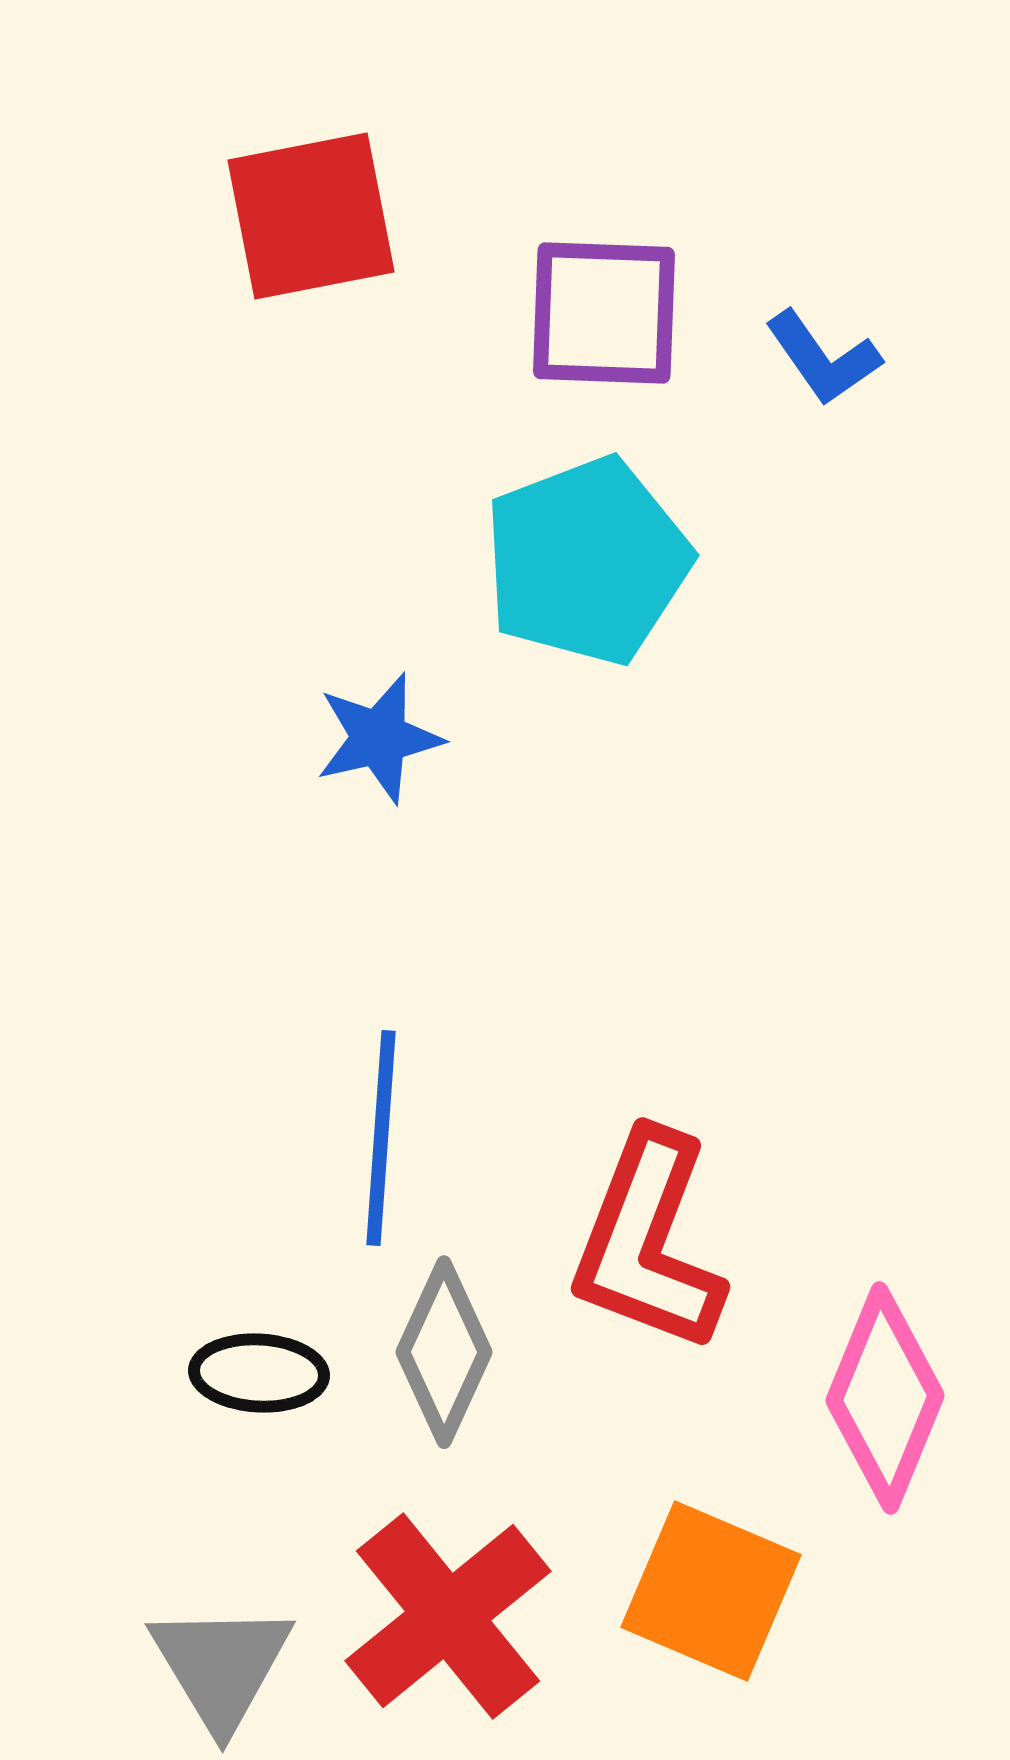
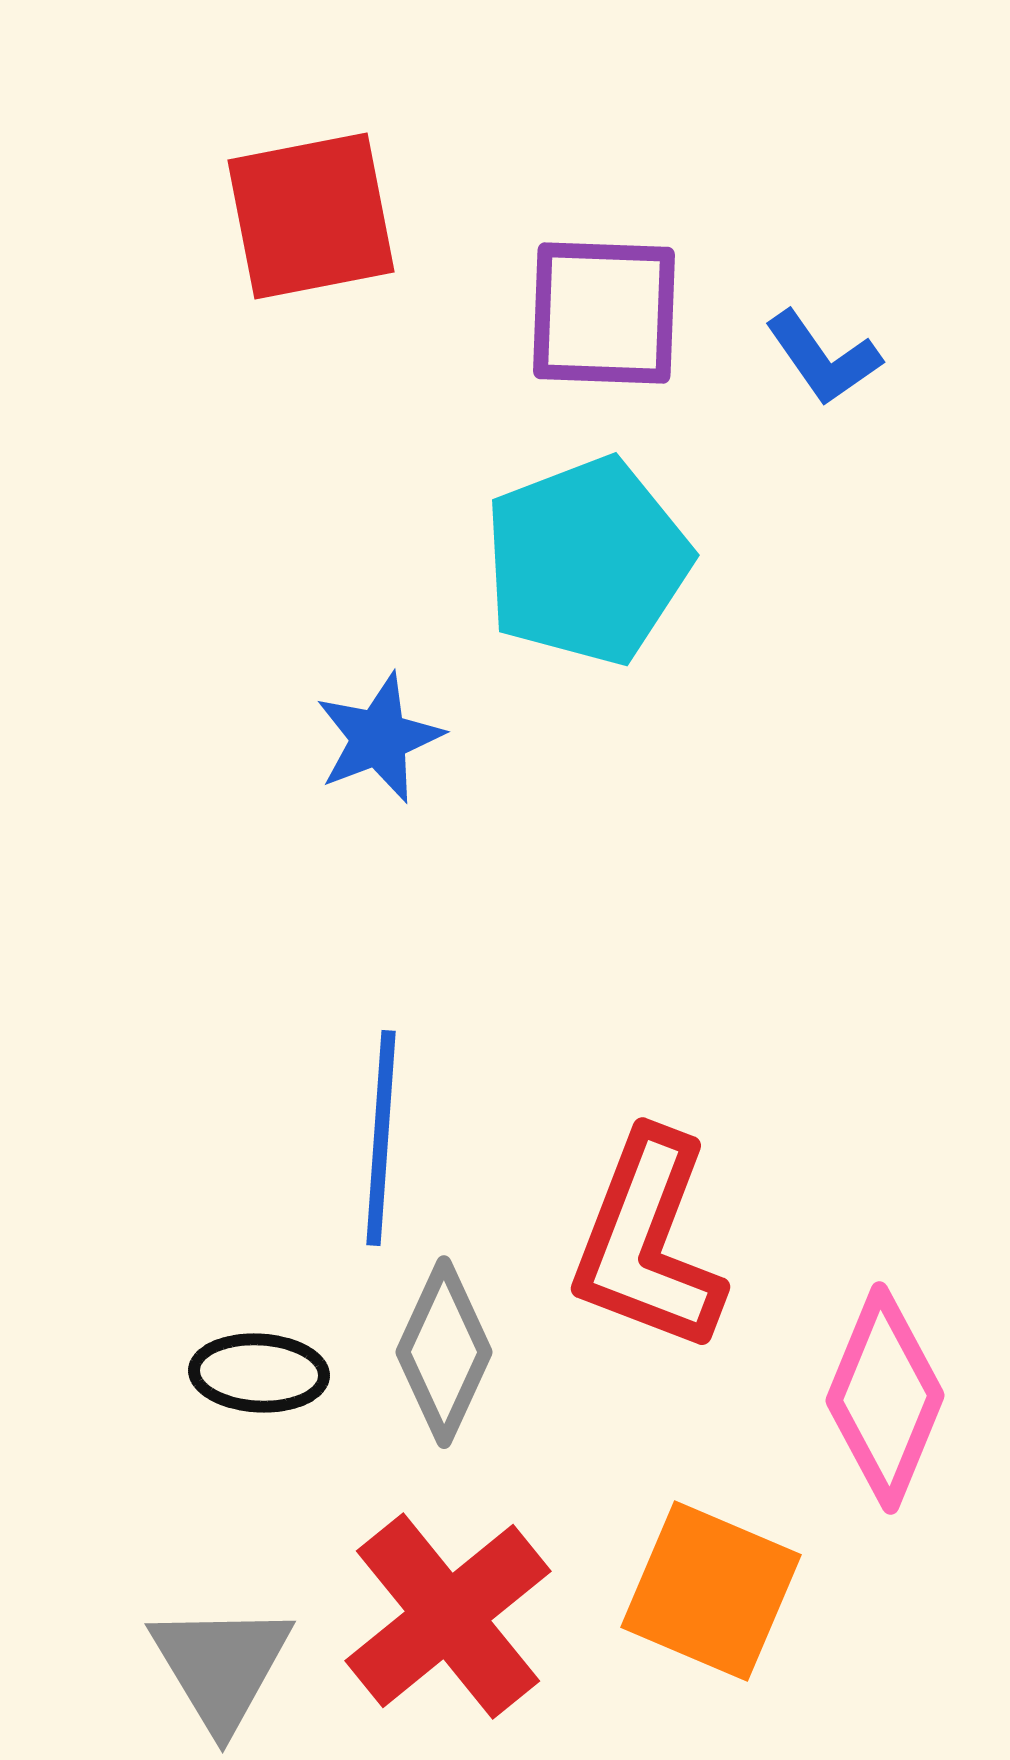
blue star: rotated 8 degrees counterclockwise
